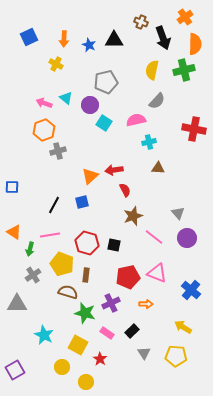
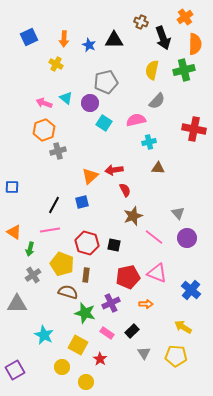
purple circle at (90, 105): moved 2 px up
pink line at (50, 235): moved 5 px up
